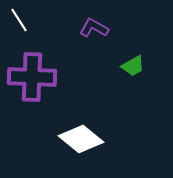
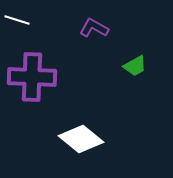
white line: moved 2 px left; rotated 40 degrees counterclockwise
green trapezoid: moved 2 px right
